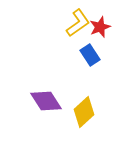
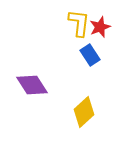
yellow L-shape: moved 1 px right; rotated 48 degrees counterclockwise
purple diamond: moved 14 px left, 16 px up
